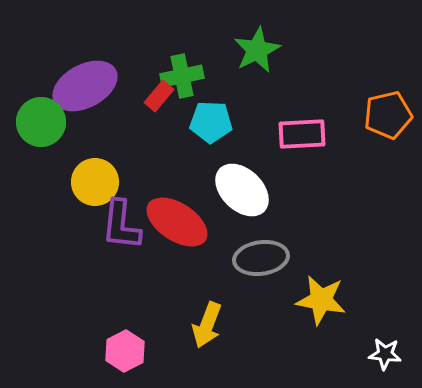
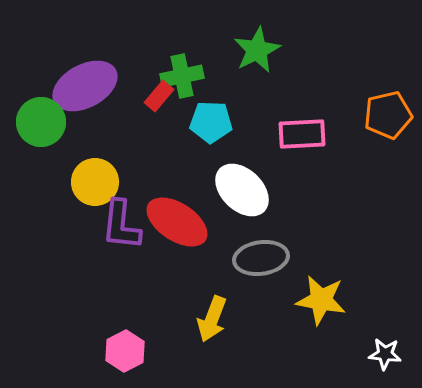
yellow arrow: moved 5 px right, 6 px up
